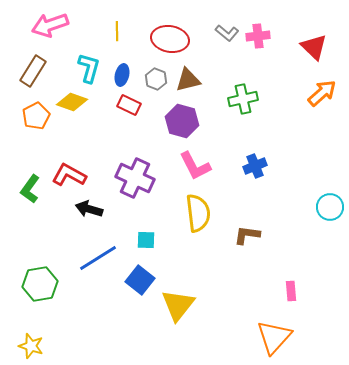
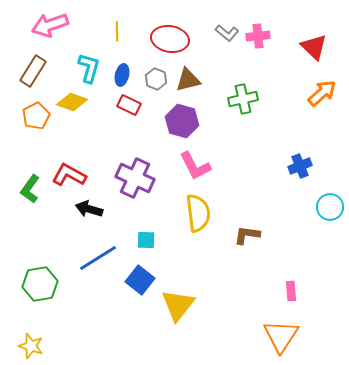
blue cross: moved 45 px right
orange triangle: moved 7 px right, 1 px up; rotated 9 degrees counterclockwise
